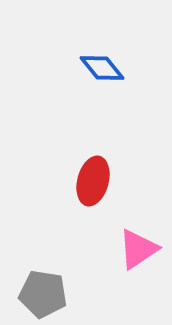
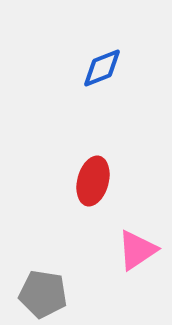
blue diamond: rotated 72 degrees counterclockwise
pink triangle: moved 1 px left, 1 px down
